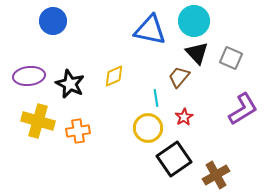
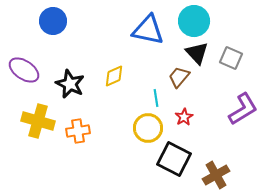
blue triangle: moved 2 px left
purple ellipse: moved 5 px left, 6 px up; rotated 40 degrees clockwise
black square: rotated 28 degrees counterclockwise
